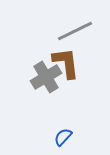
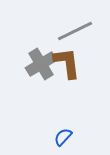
brown L-shape: moved 1 px right
gray cross: moved 5 px left, 13 px up
